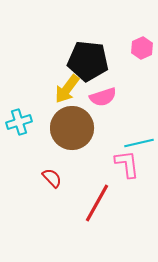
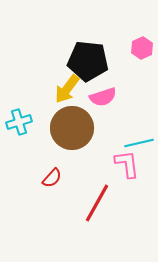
red semicircle: rotated 85 degrees clockwise
